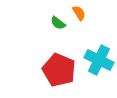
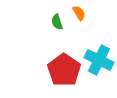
green semicircle: moved 1 px left, 1 px up; rotated 35 degrees clockwise
red pentagon: moved 5 px right; rotated 12 degrees clockwise
